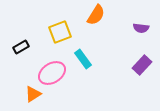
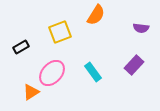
cyan rectangle: moved 10 px right, 13 px down
purple rectangle: moved 8 px left
pink ellipse: rotated 16 degrees counterclockwise
orange triangle: moved 2 px left, 2 px up
